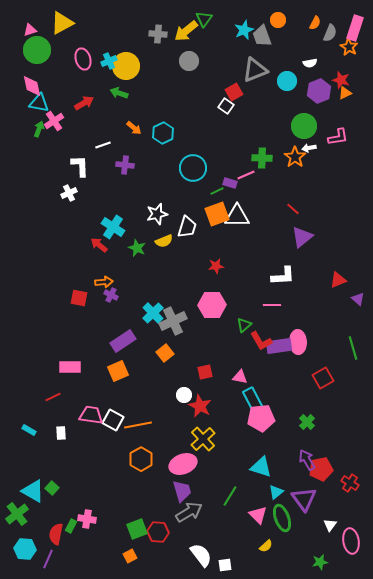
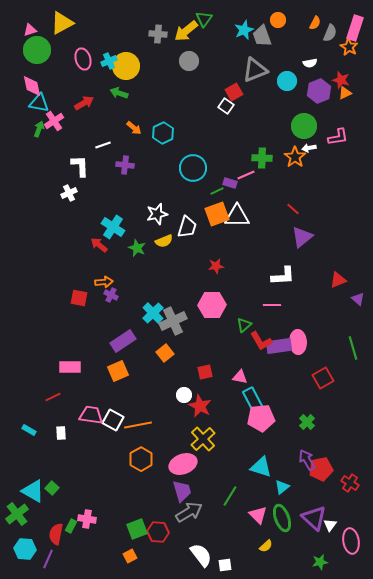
cyan triangle at (276, 492): moved 6 px right, 5 px up
purple triangle at (304, 499): moved 10 px right, 19 px down; rotated 12 degrees counterclockwise
